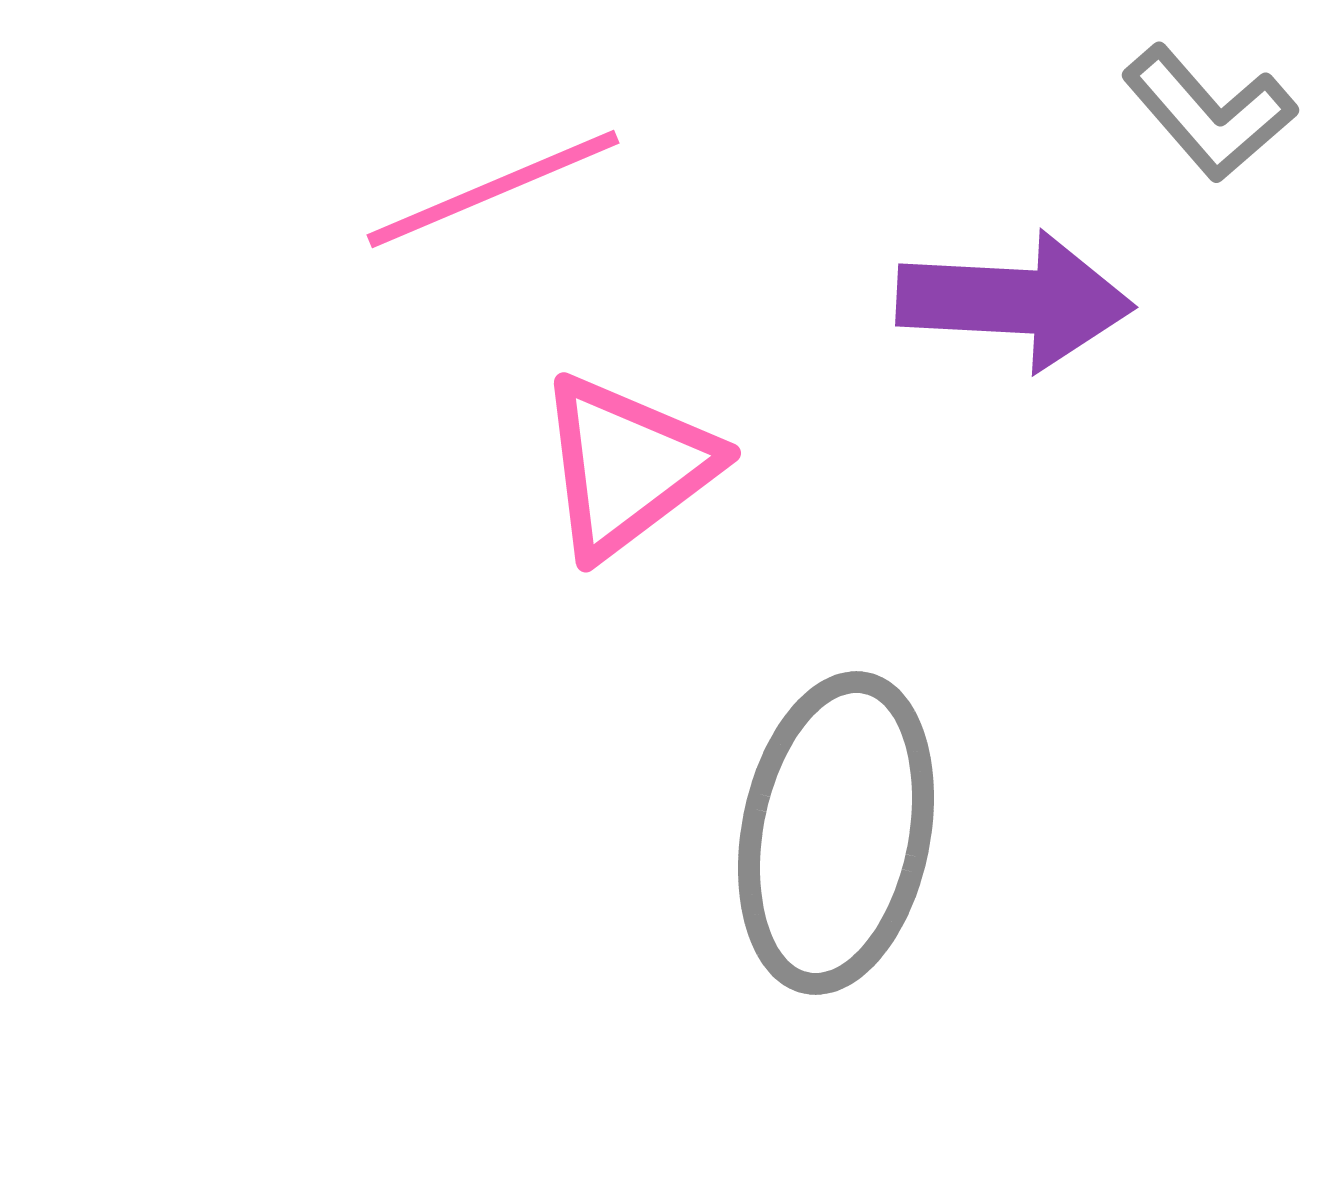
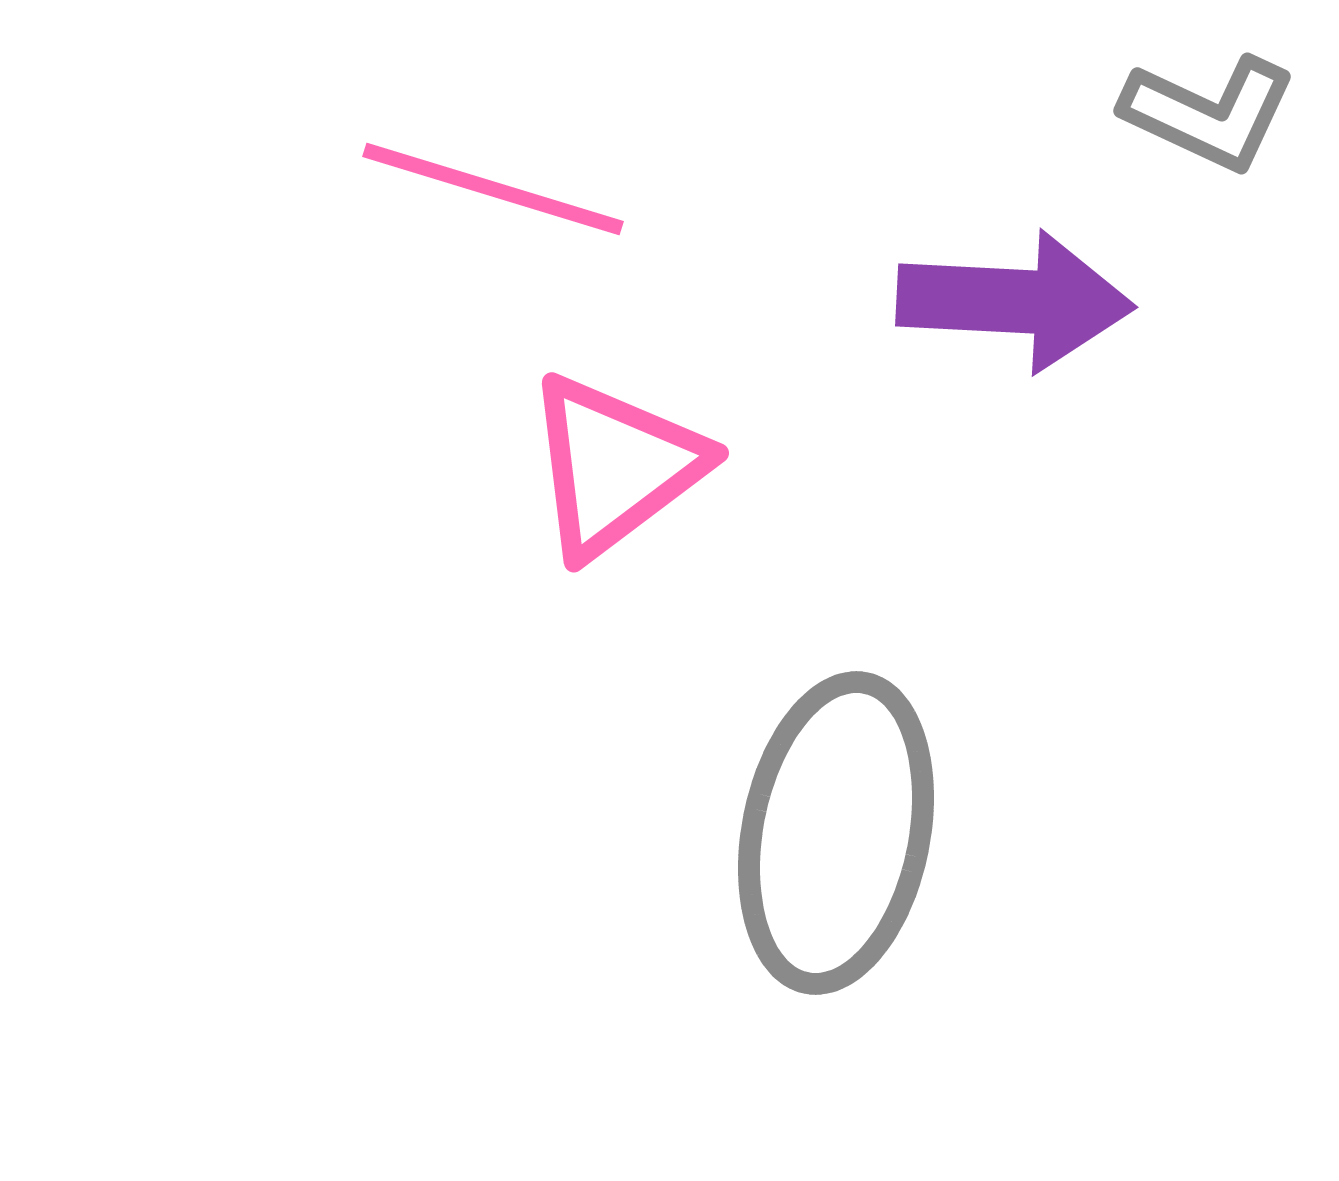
gray L-shape: rotated 24 degrees counterclockwise
pink line: rotated 40 degrees clockwise
pink triangle: moved 12 px left
